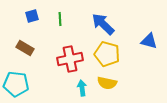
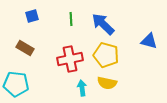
green line: moved 11 px right
yellow pentagon: moved 1 px left, 1 px down
